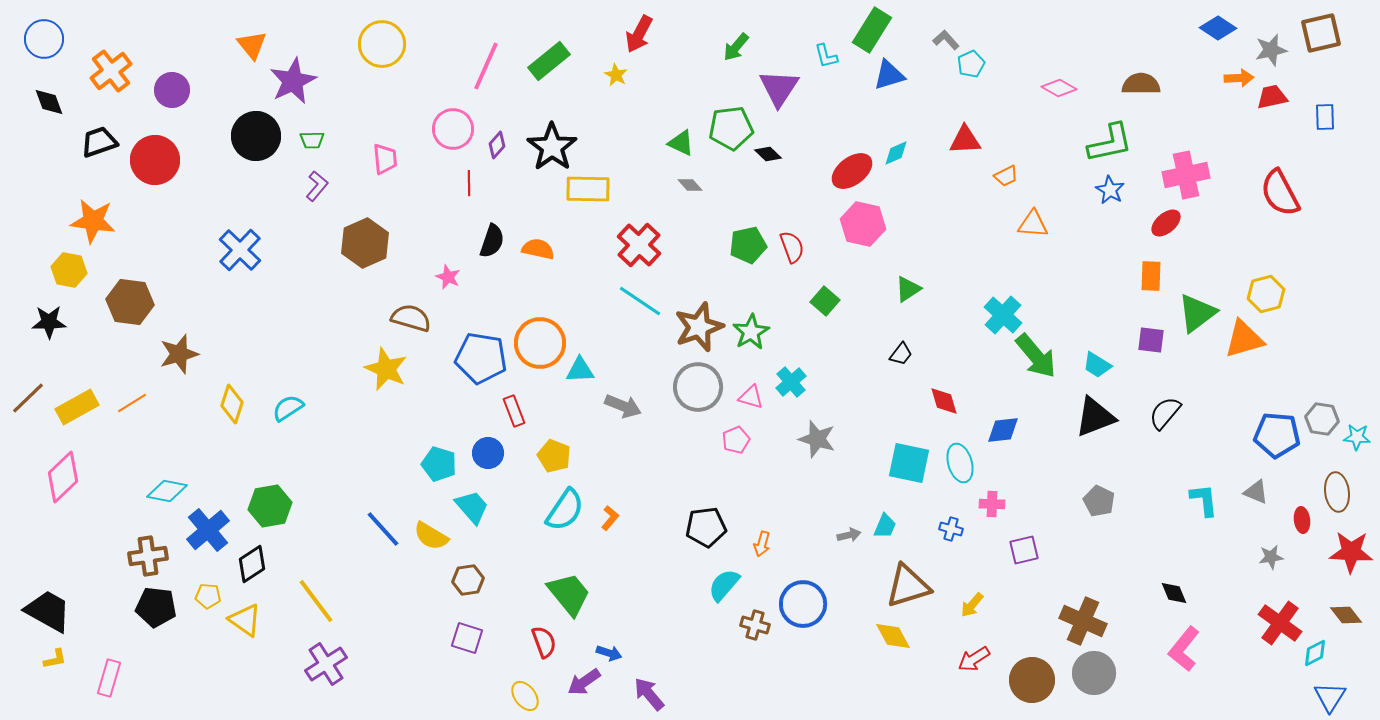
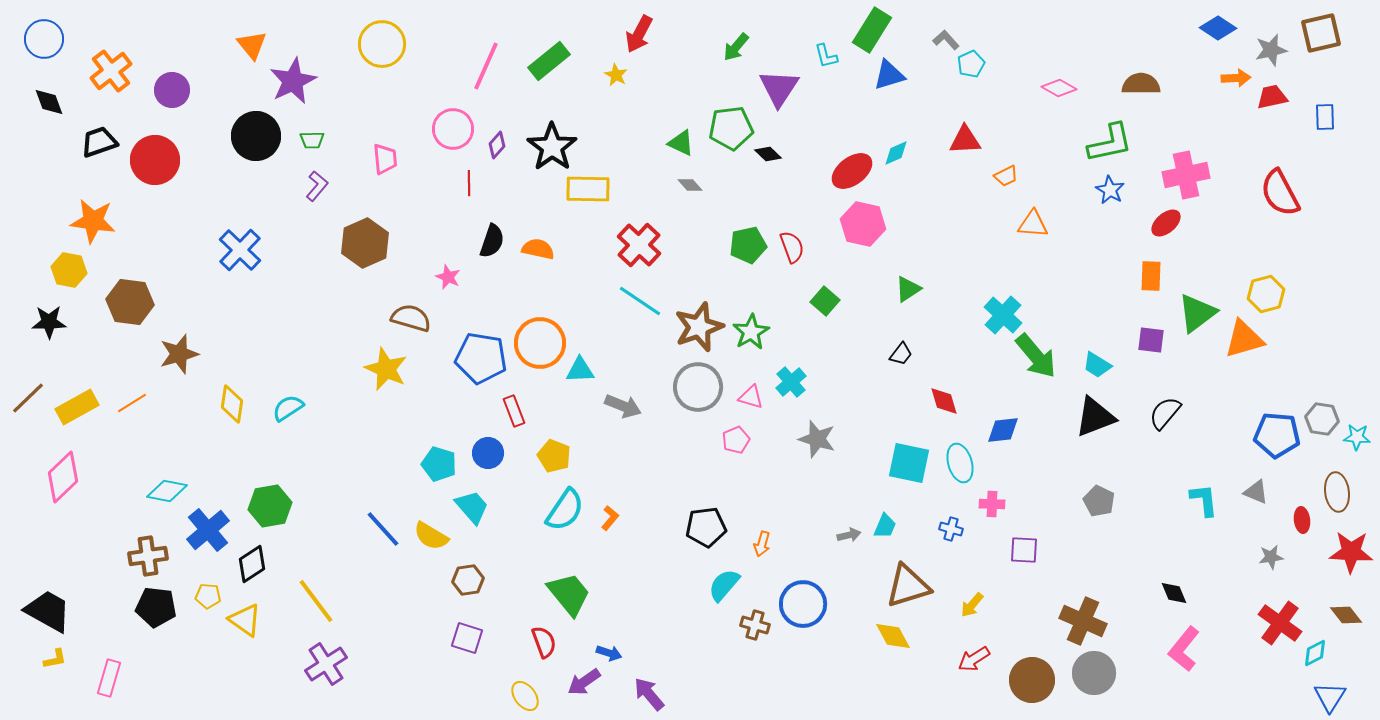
orange arrow at (1239, 78): moved 3 px left
yellow diamond at (232, 404): rotated 9 degrees counterclockwise
purple square at (1024, 550): rotated 16 degrees clockwise
